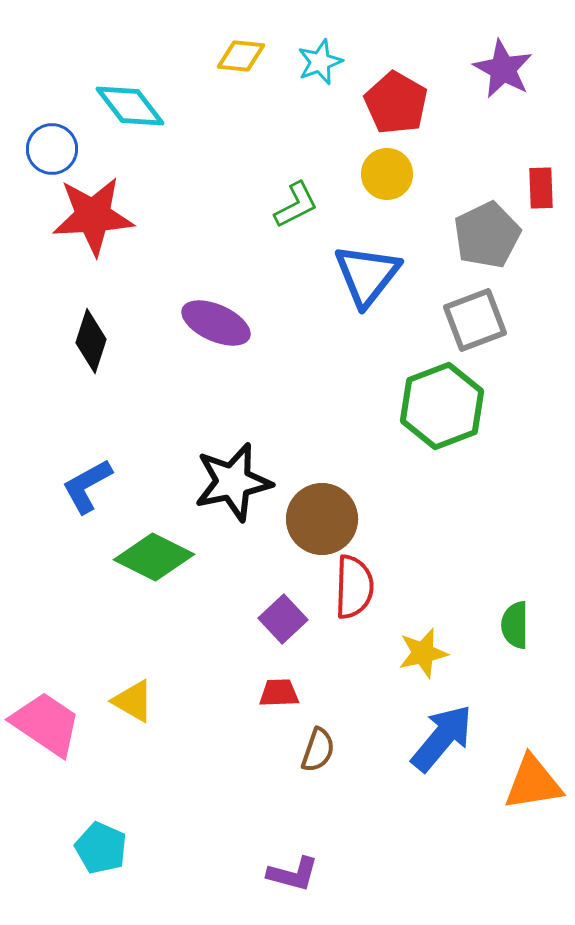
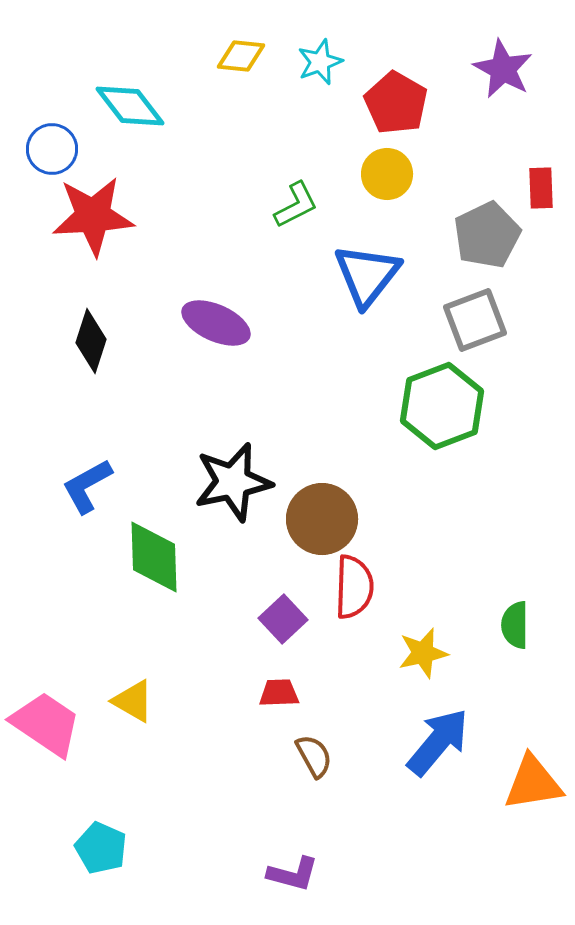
green diamond: rotated 62 degrees clockwise
blue arrow: moved 4 px left, 4 px down
brown semicircle: moved 4 px left, 6 px down; rotated 48 degrees counterclockwise
